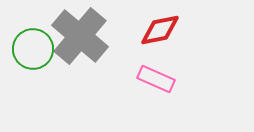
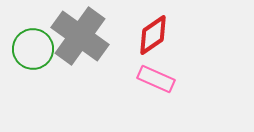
red diamond: moved 7 px left, 5 px down; rotated 24 degrees counterclockwise
gray cross: rotated 4 degrees counterclockwise
